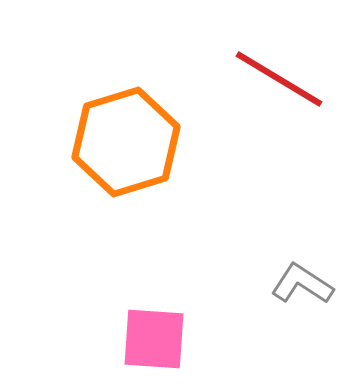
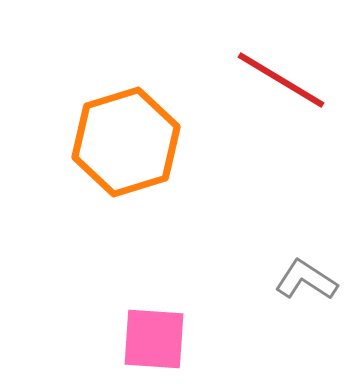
red line: moved 2 px right, 1 px down
gray L-shape: moved 4 px right, 4 px up
